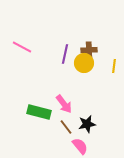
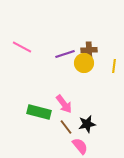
purple line: rotated 60 degrees clockwise
